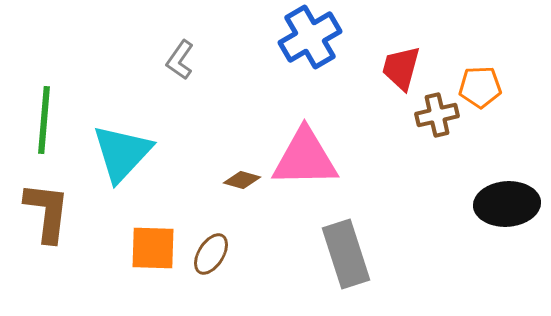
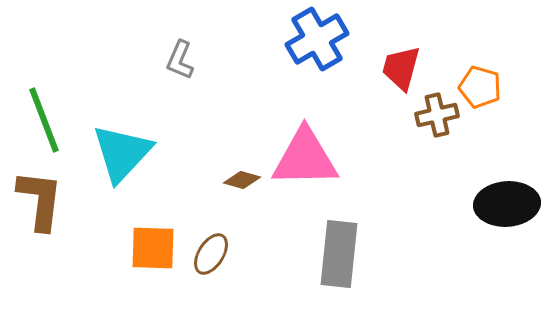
blue cross: moved 7 px right, 2 px down
gray L-shape: rotated 12 degrees counterclockwise
orange pentagon: rotated 18 degrees clockwise
green line: rotated 26 degrees counterclockwise
brown L-shape: moved 7 px left, 12 px up
gray rectangle: moved 7 px left; rotated 24 degrees clockwise
